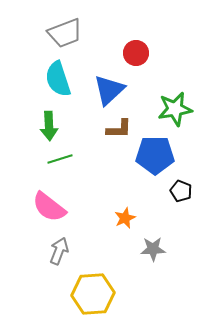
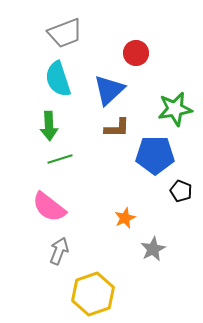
brown L-shape: moved 2 px left, 1 px up
gray star: rotated 25 degrees counterclockwise
yellow hexagon: rotated 15 degrees counterclockwise
